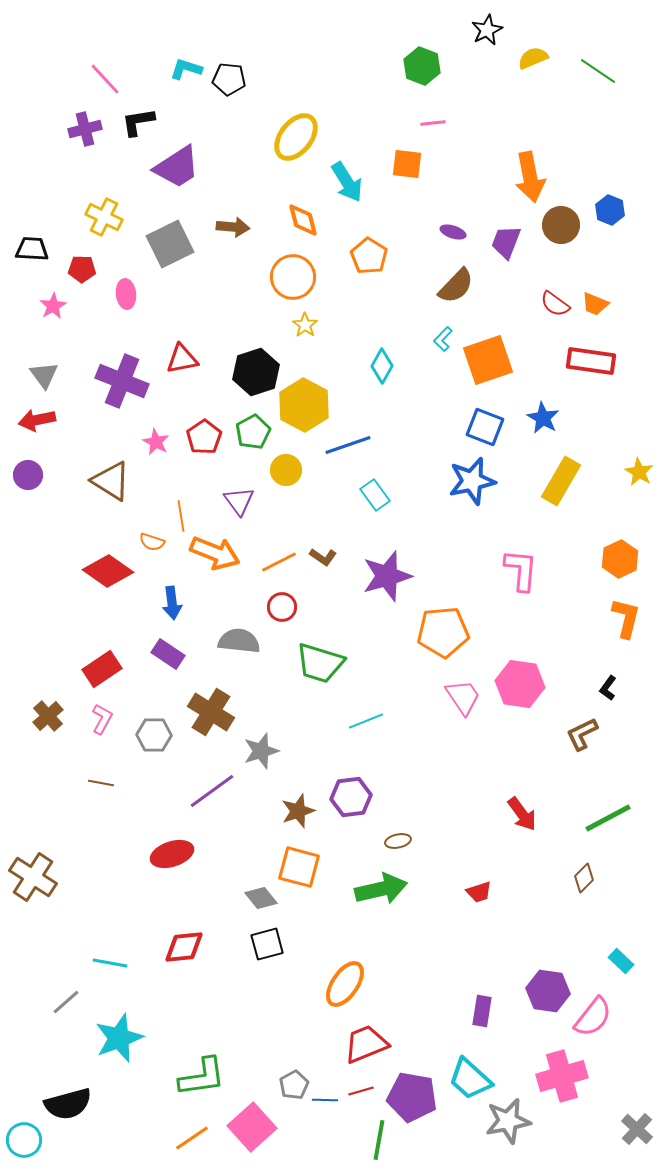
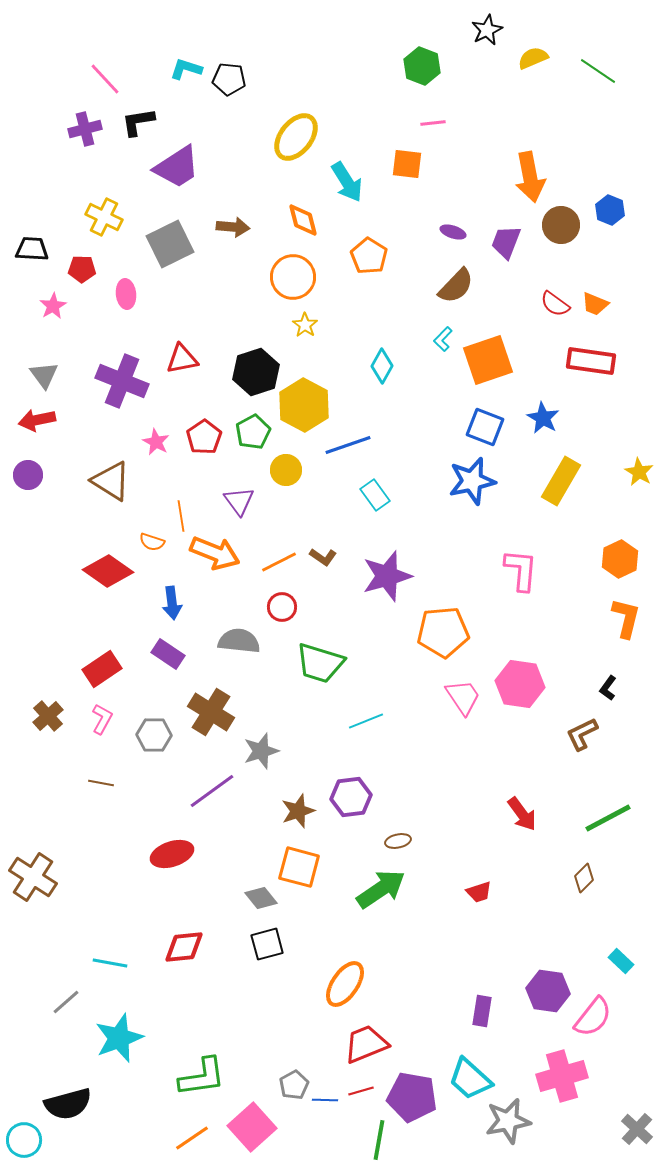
green arrow at (381, 889): rotated 21 degrees counterclockwise
